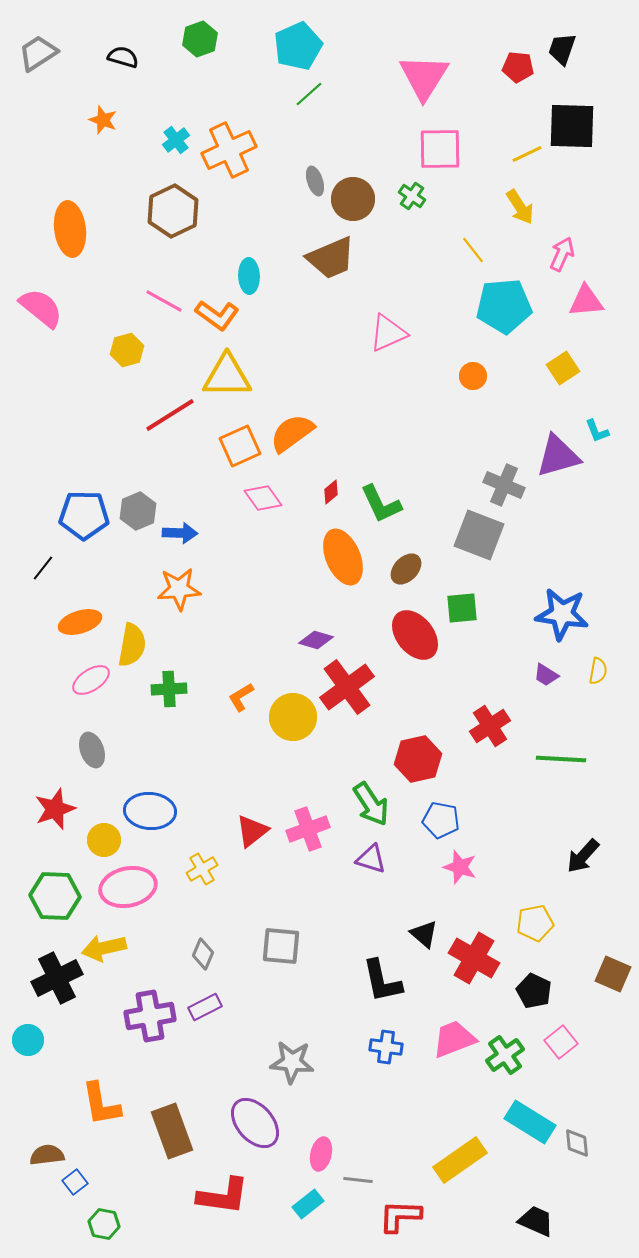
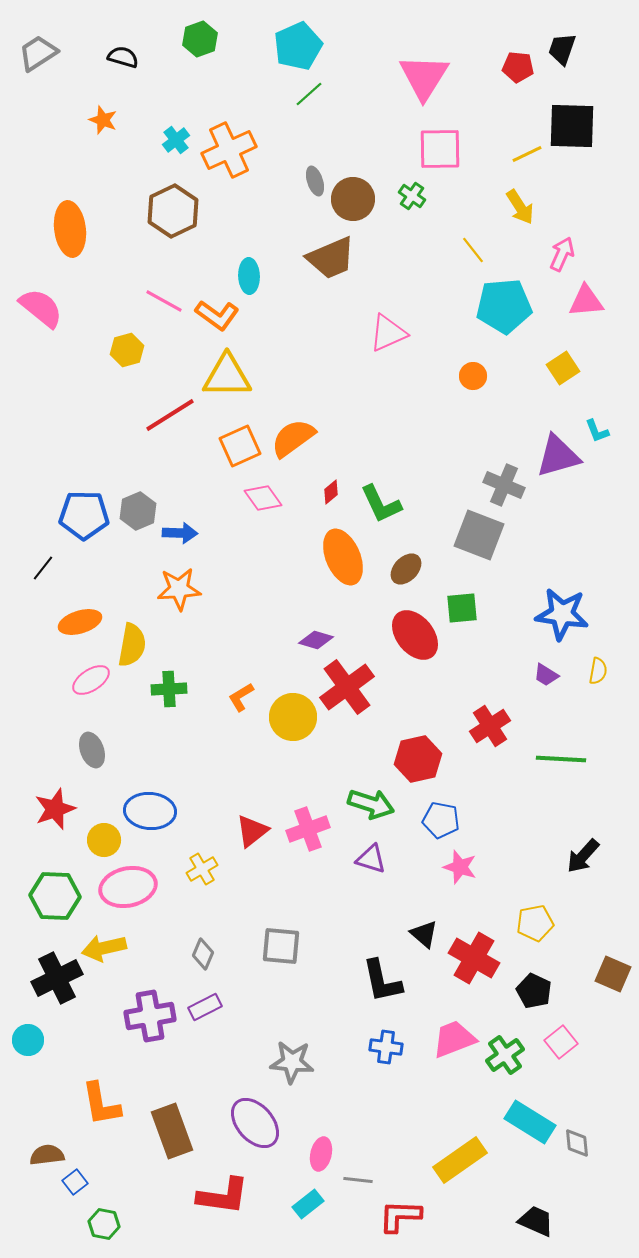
orange semicircle at (292, 433): moved 1 px right, 5 px down
green arrow at (371, 804): rotated 39 degrees counterclockwise
